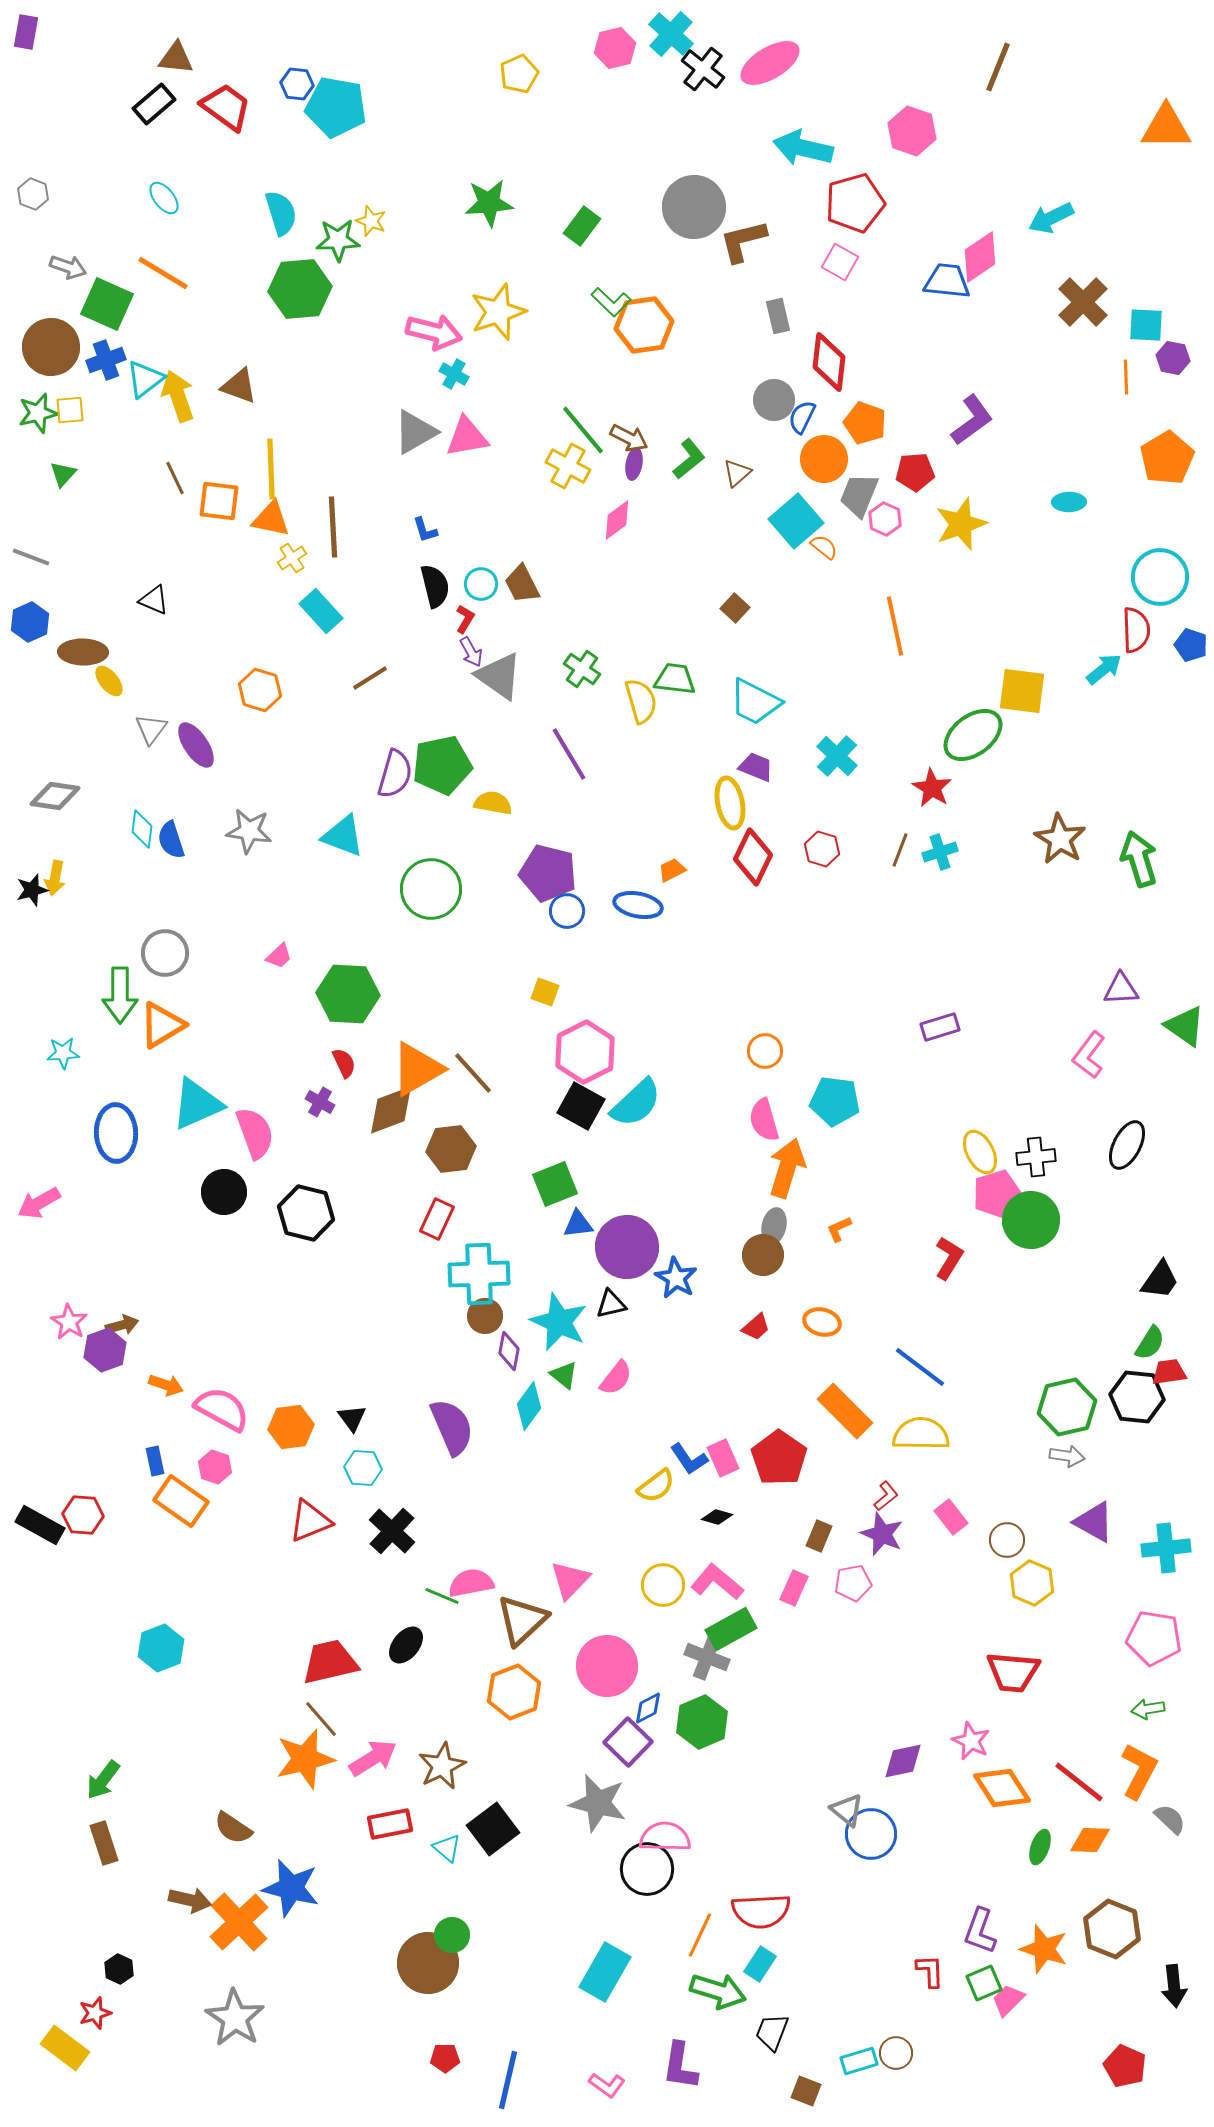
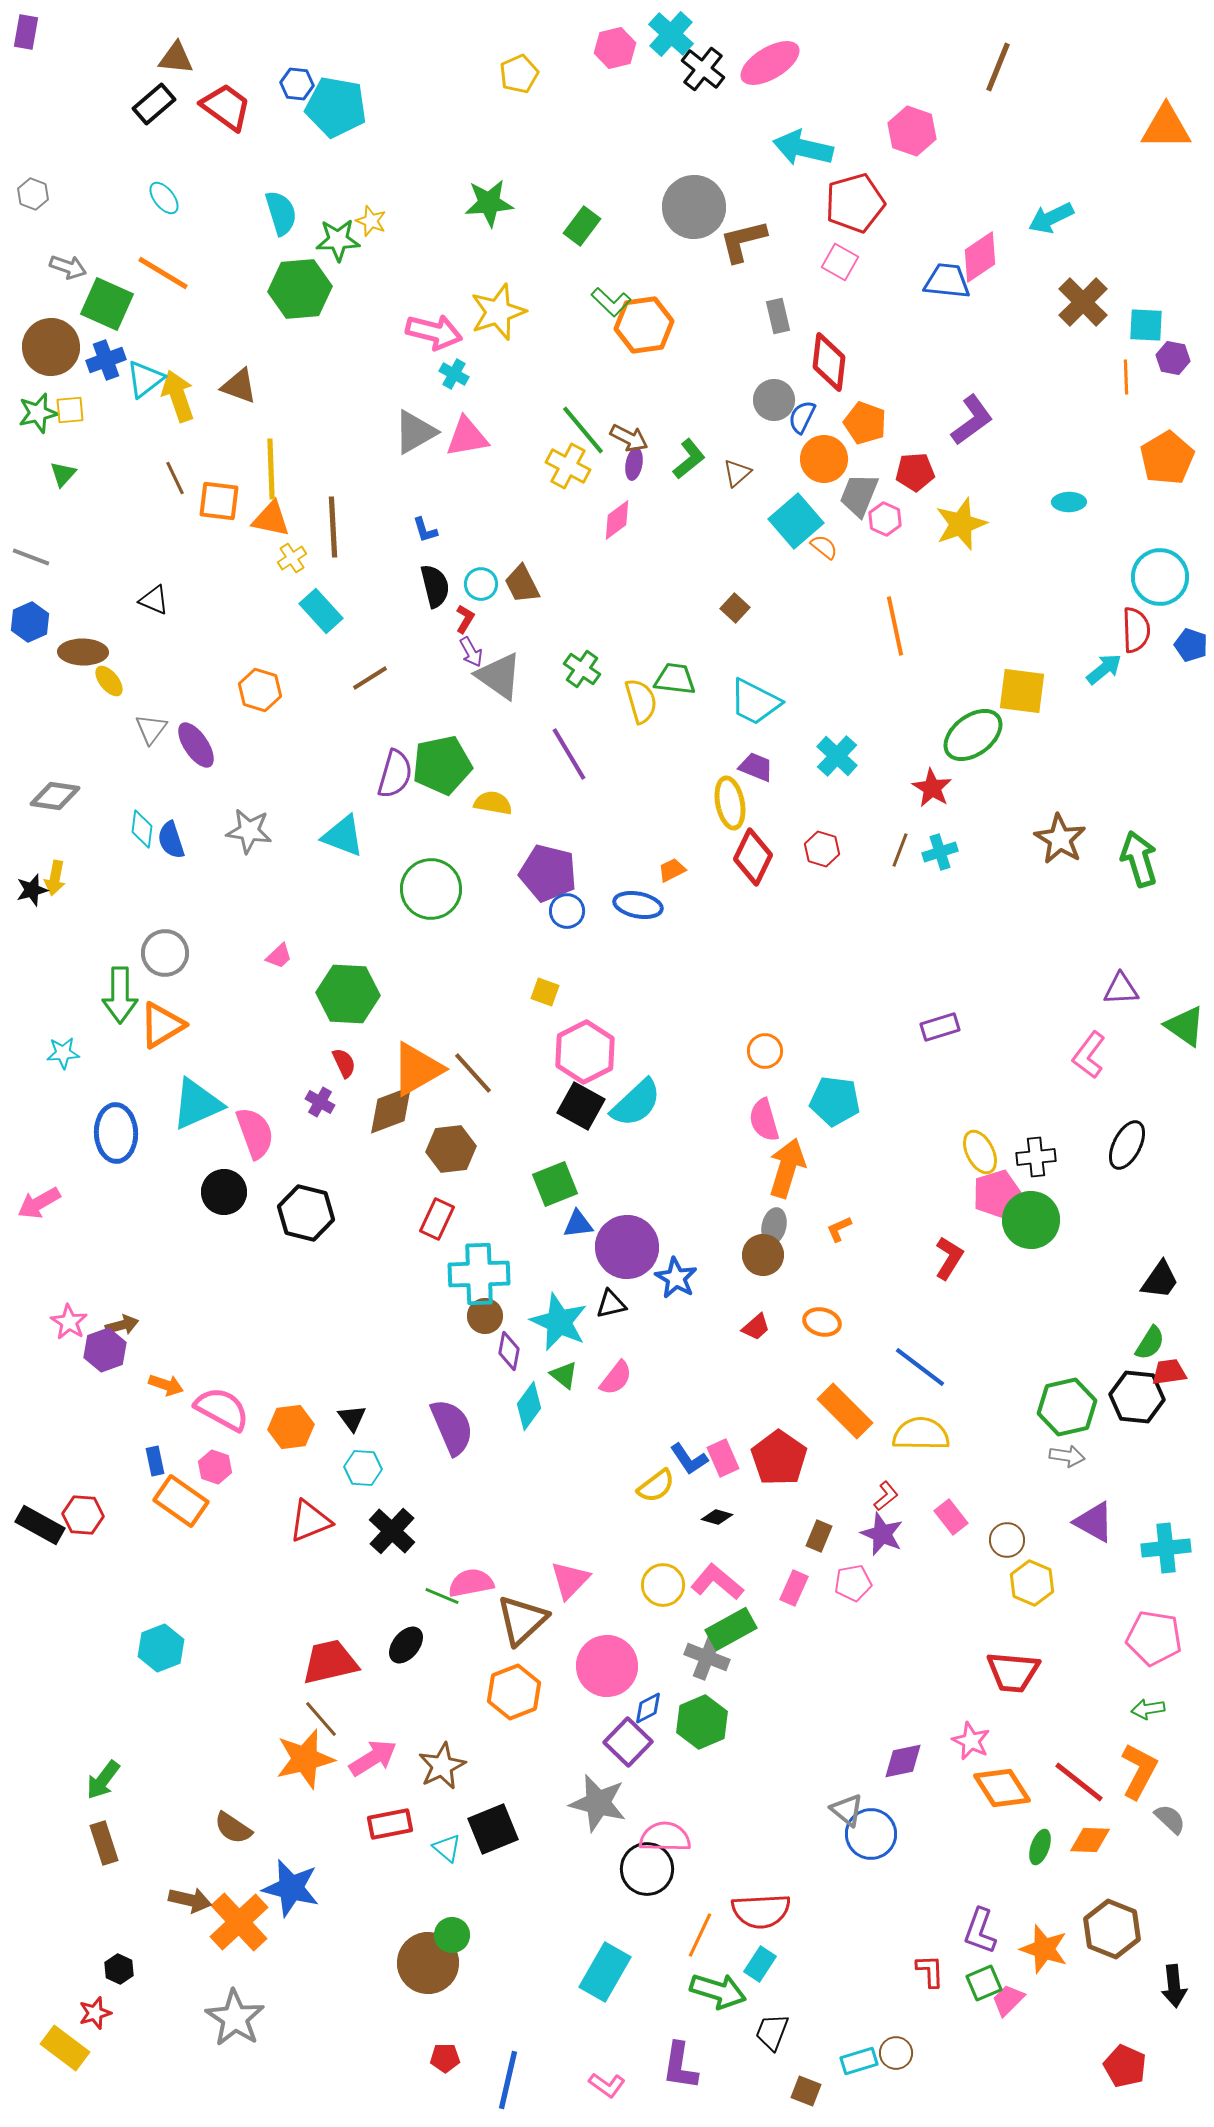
black square at (493, 1829): rotated 15 degrees clockwise
